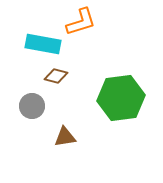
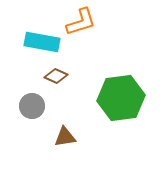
cyan rectangle: moved 1 px left, 2 px up
brown diamond: rotated 10 degrees clockwise
